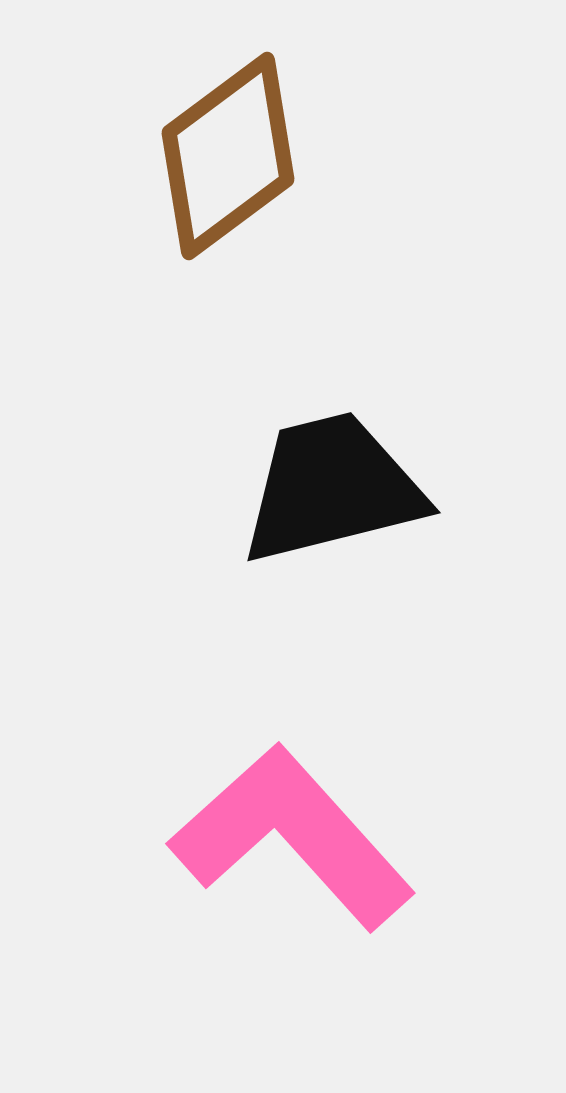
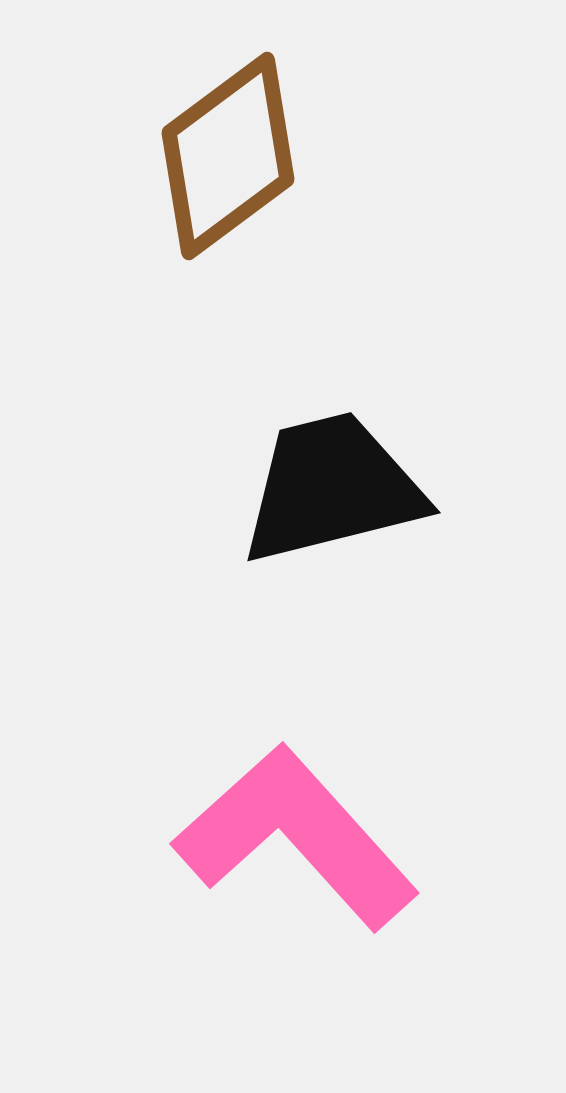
pink L-shape: moved 4 px right
